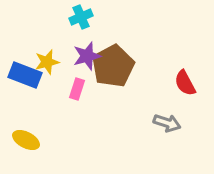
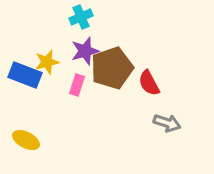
purple star: moved 2 px left, 5 px up
brown pentagon: moved 1 px left, 2 px down; rotated 9 degrees clockwise
red semicircle: moved 36 px left
pink rectangle: moved 4 px up
